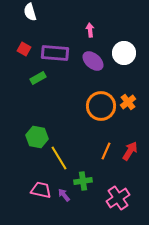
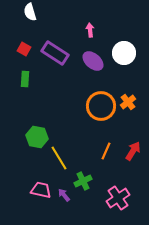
purple rectangle: rotated 28 degrees clockwise
green rectangle: moved 13 px left, 1 px down; rotated 56 degrees counterclockwise
red arrow: moved 3 px right
green cross: rotated 18 degrees counterclockwise
